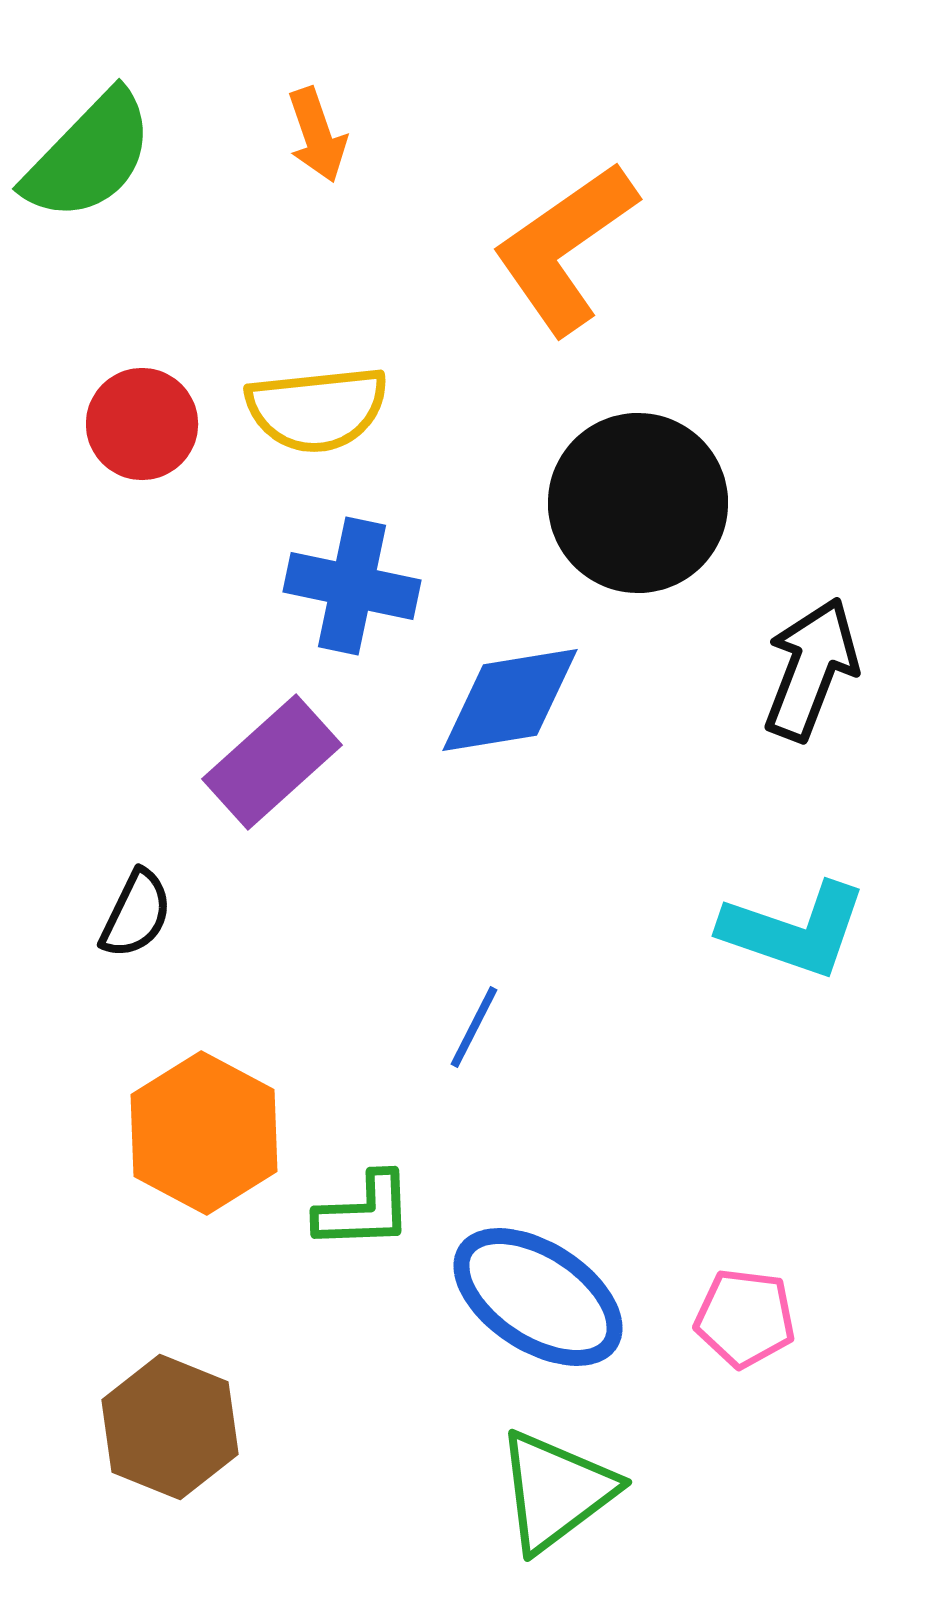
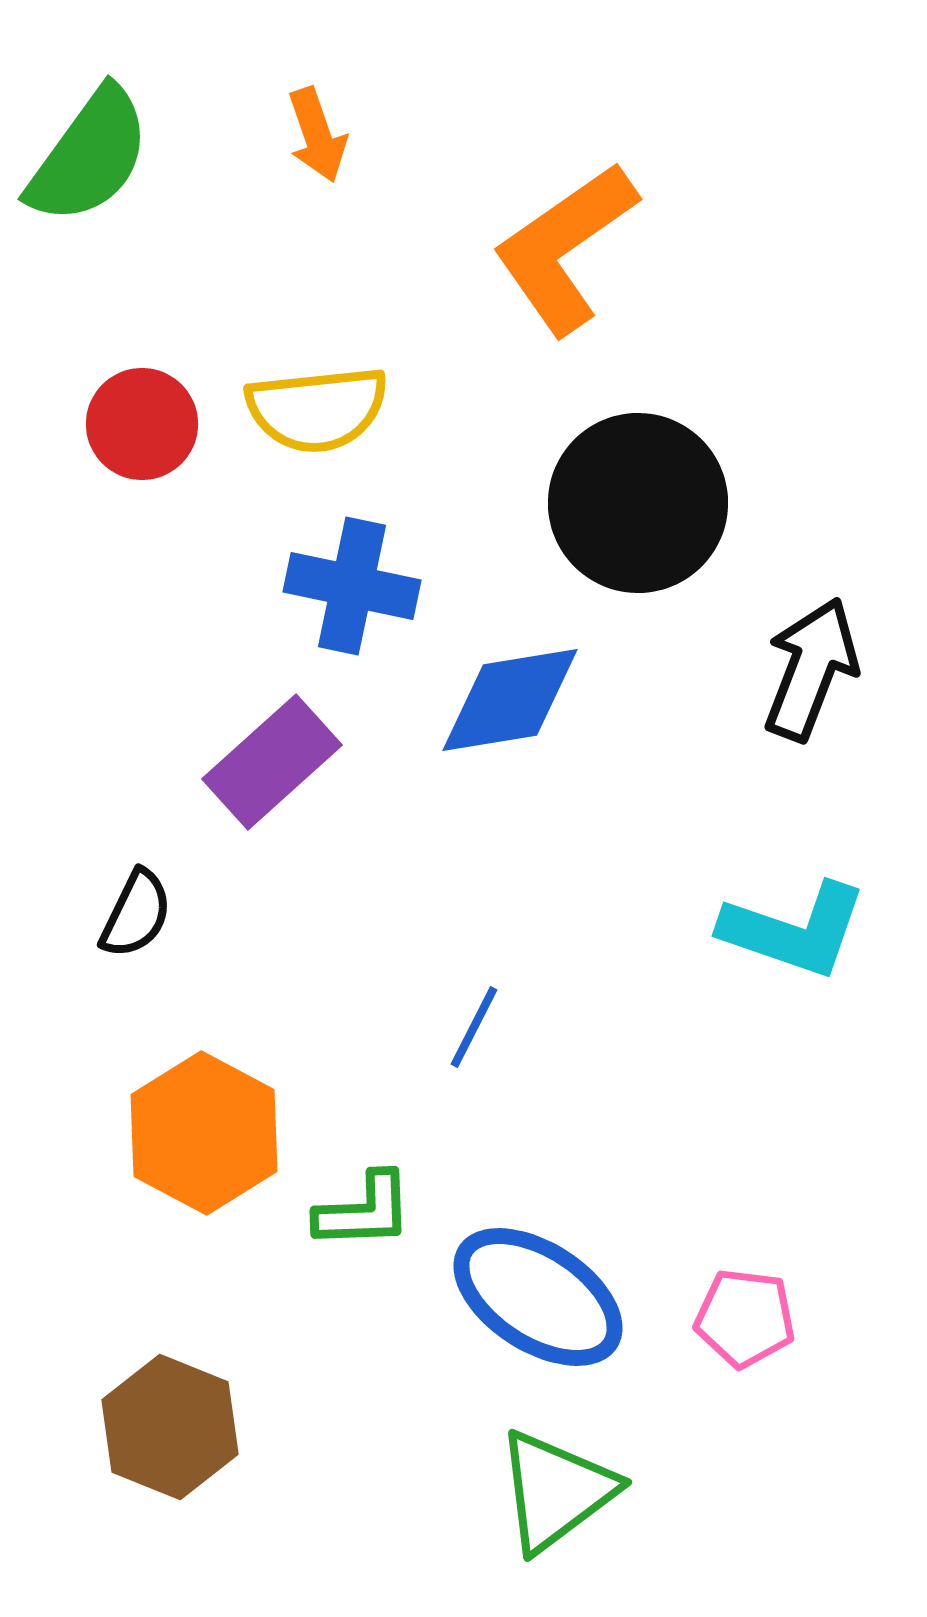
green semicircle: rotated 8 degrees counterclockwise
